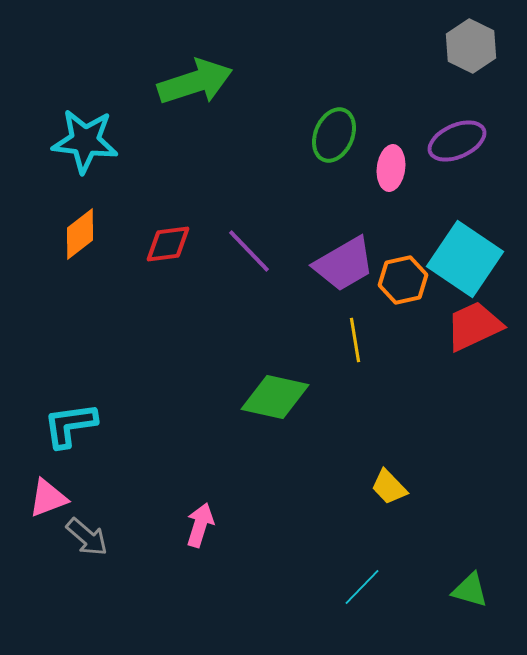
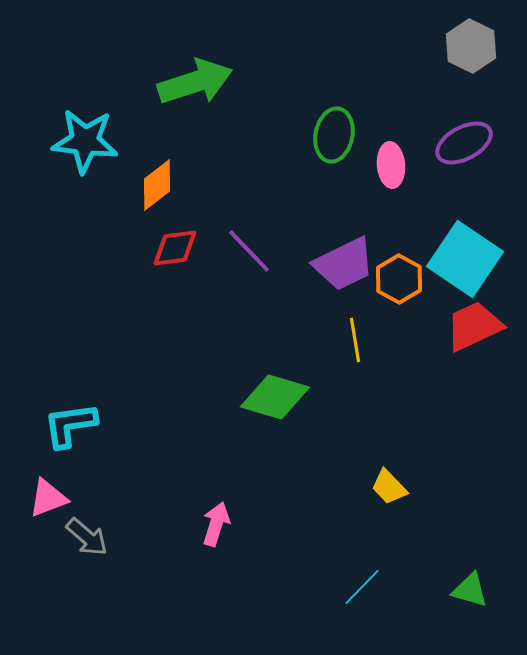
green ellipse: rotated 12 degrees counterclockwise
purple ellipse: moved 7 px right, 2 px down; rotated 4 degrees counterclockwise
pink ellipse: moved 3 px up; rotated 12 degrees counterclockwise
orange diamond: moved 77 px right, 49 px up
red diamond: moved 7 px right, 4 px down
purple trapezoid: rotated 4 degrees clockwise
orange hexagon: moved 4 px left, 1 px up; rotated 18 degrees counterclockwise
green diamond: rotated 4 degrees clockwise
pink arrow: moved 16 px right, 1 px up
